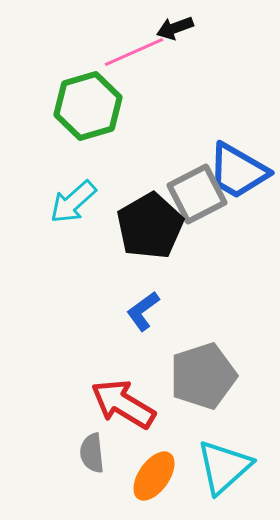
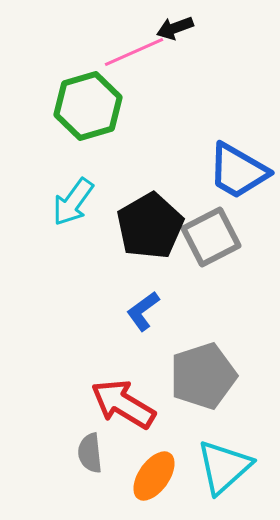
gray square: moved 14 px right, 43 px down
cyan arrow: rotated 12 degrees counterclockwise
gray semicircle: moved 2 px left
